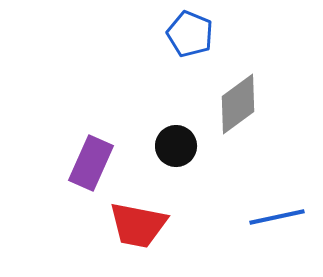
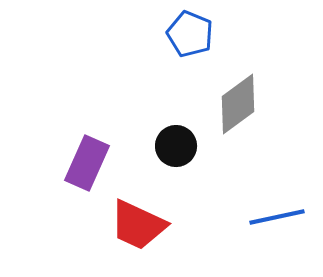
purple rectangle: moved 4 px left
red trapezoid: rotated 14 degrees clockwise
